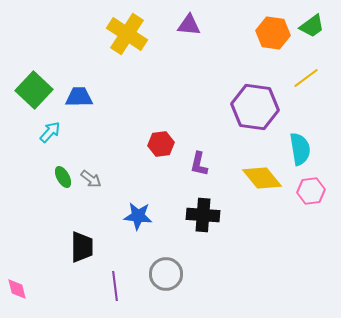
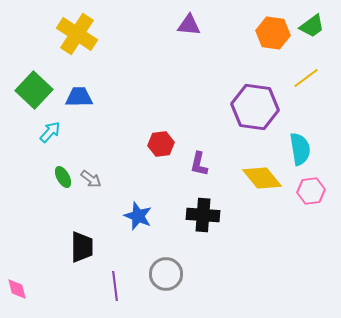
yellow cross: moved 50 px left
blue star: rotated 16 degrees clockwise
